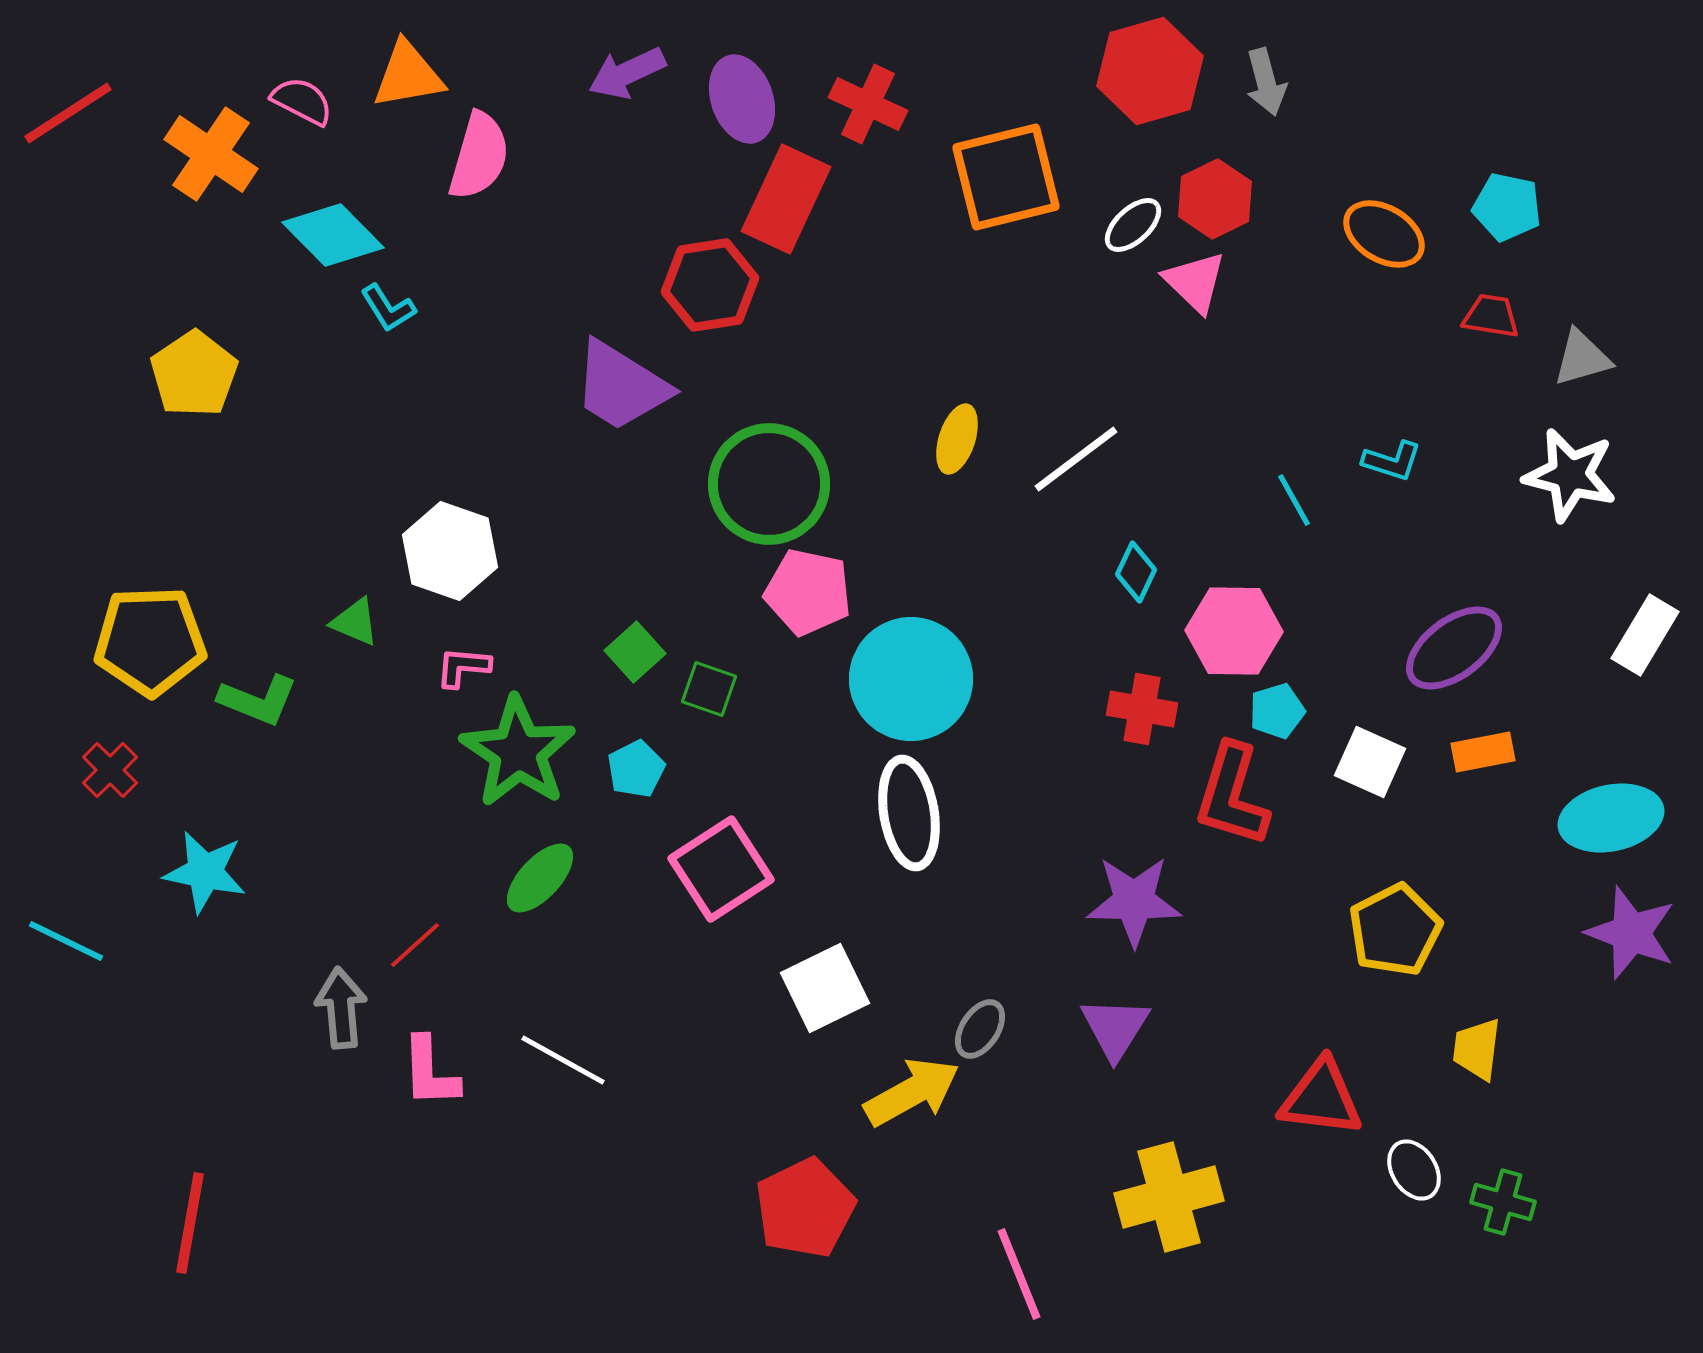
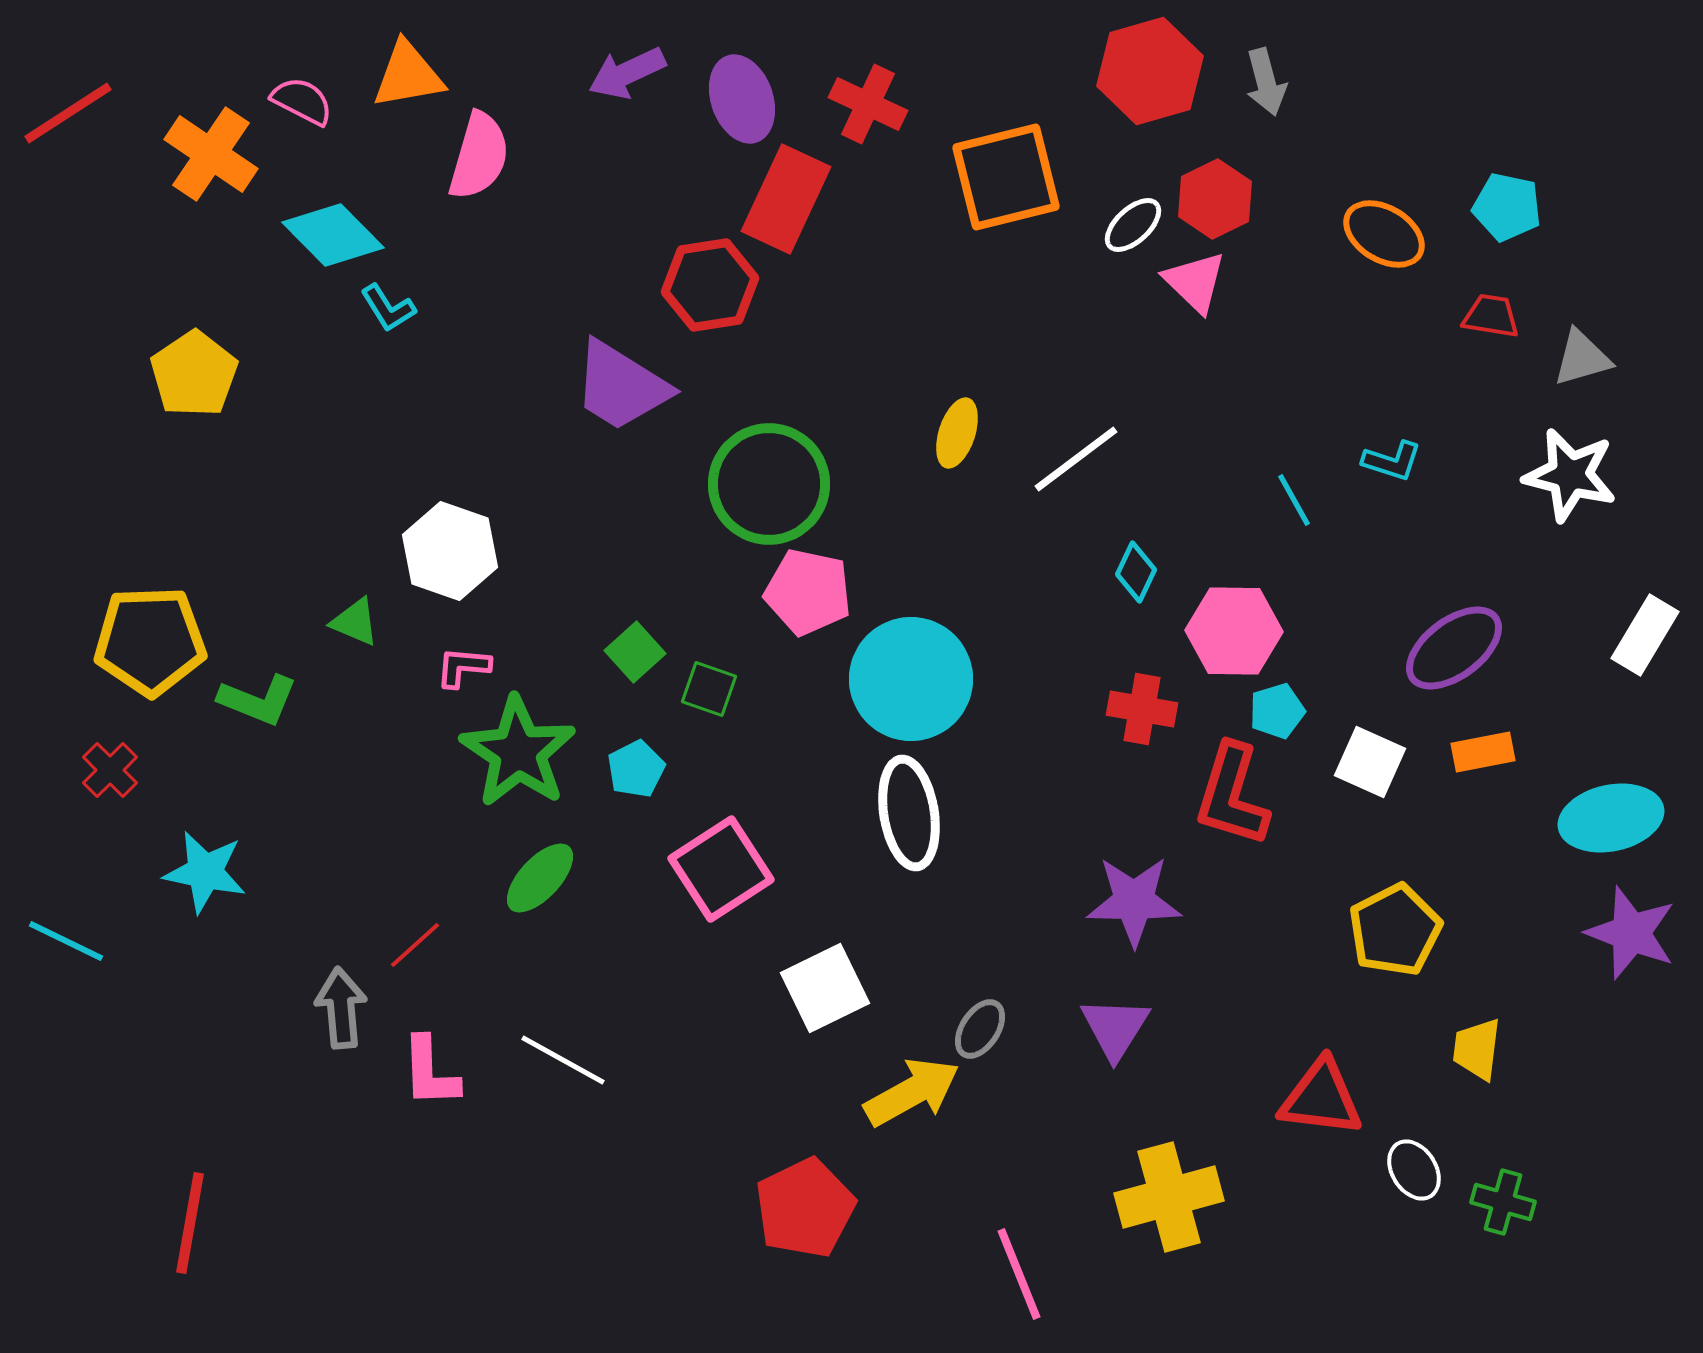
yellow ellipse at (957, 439): moved 6 px up
